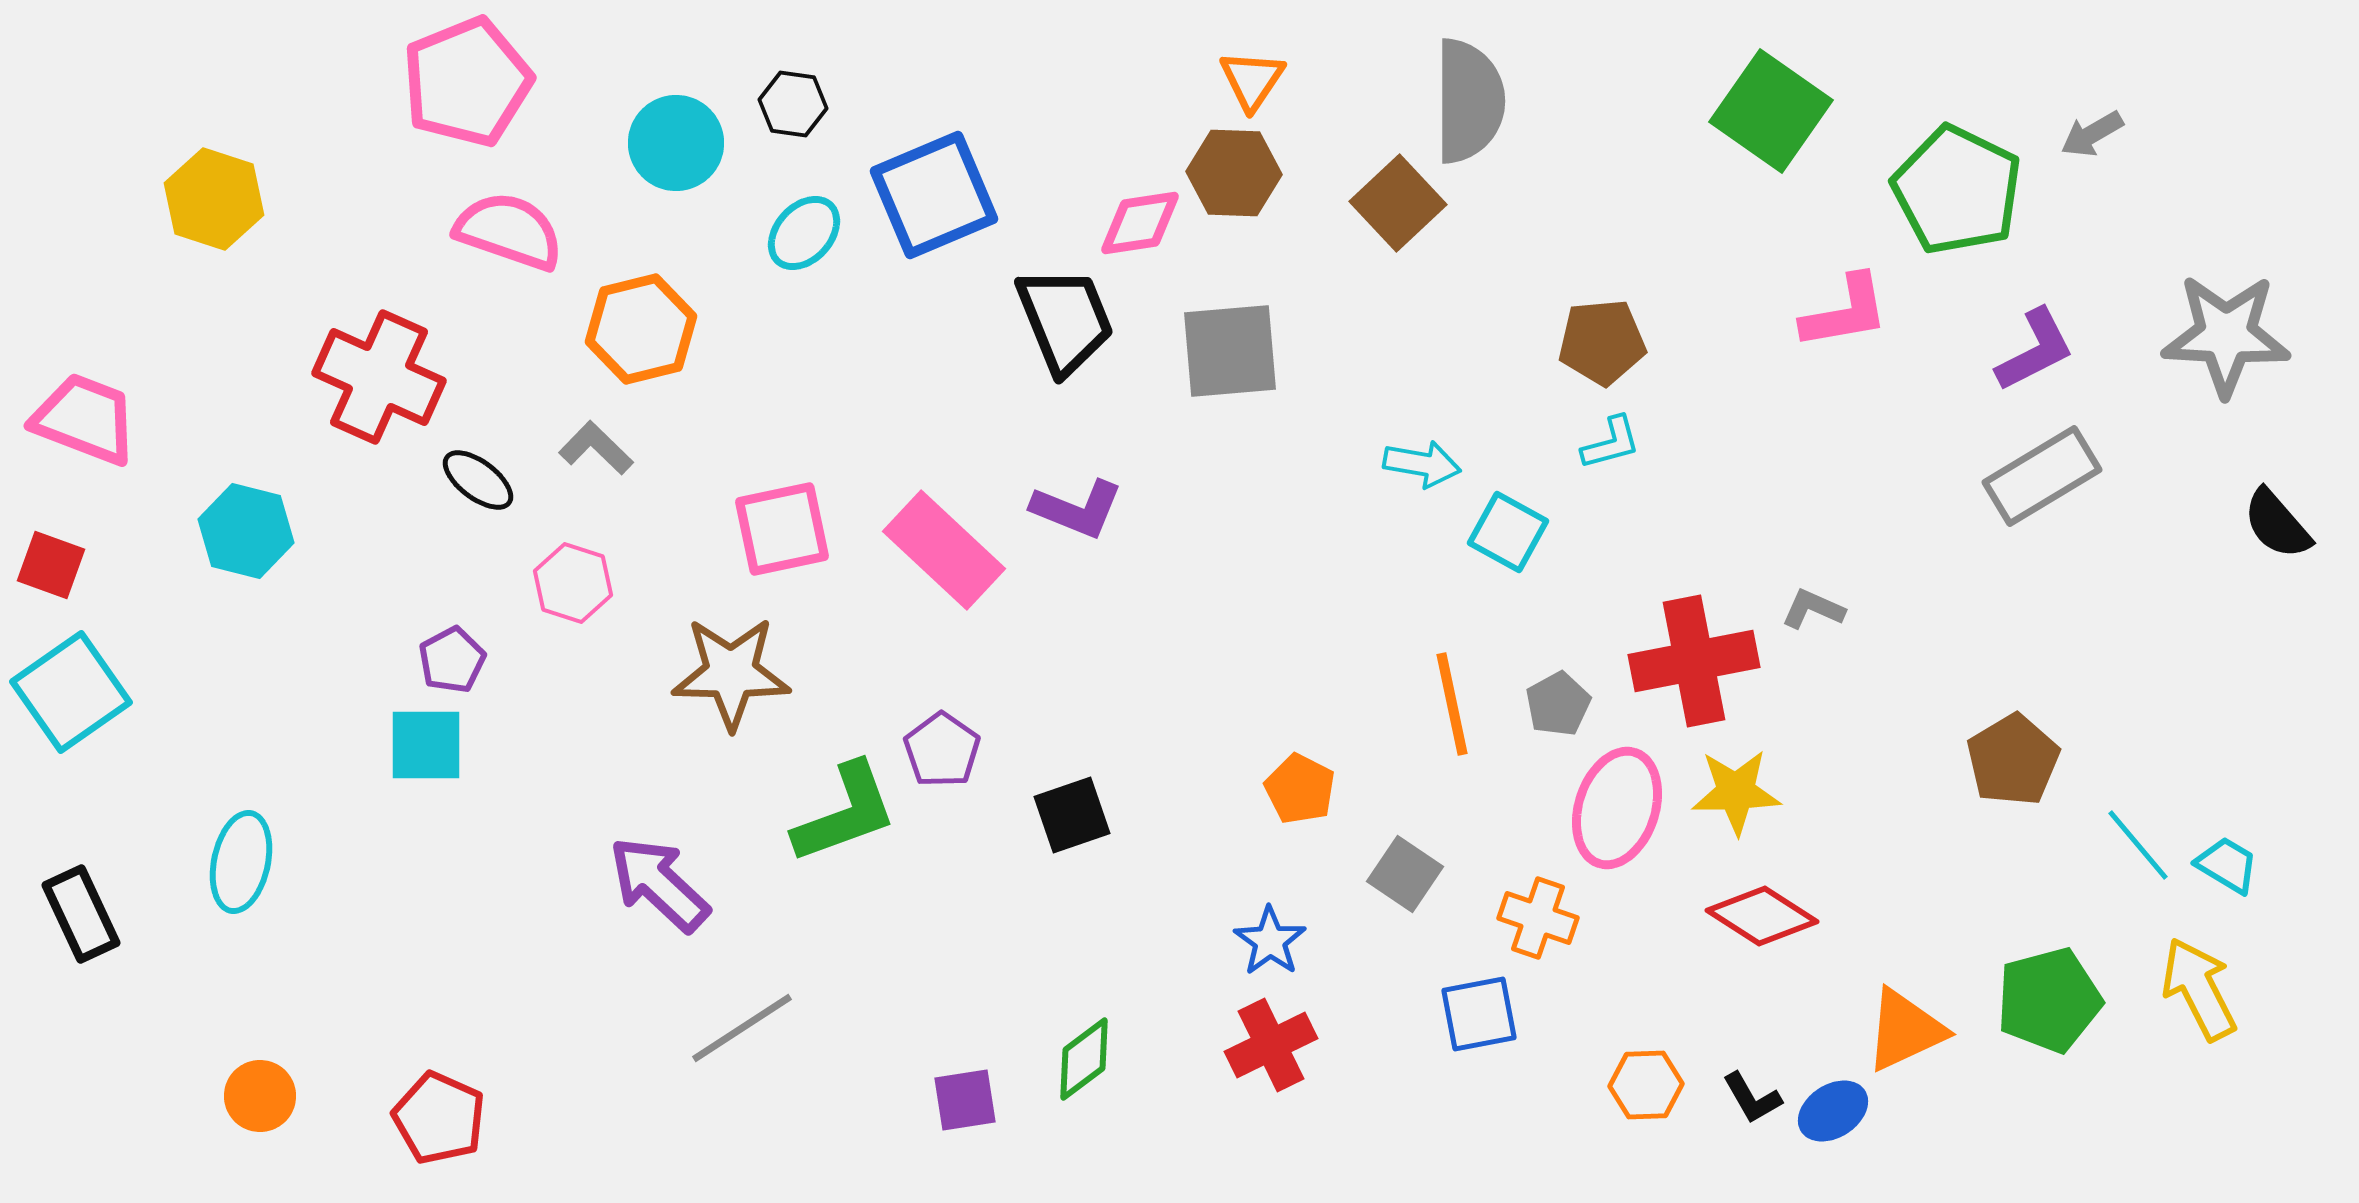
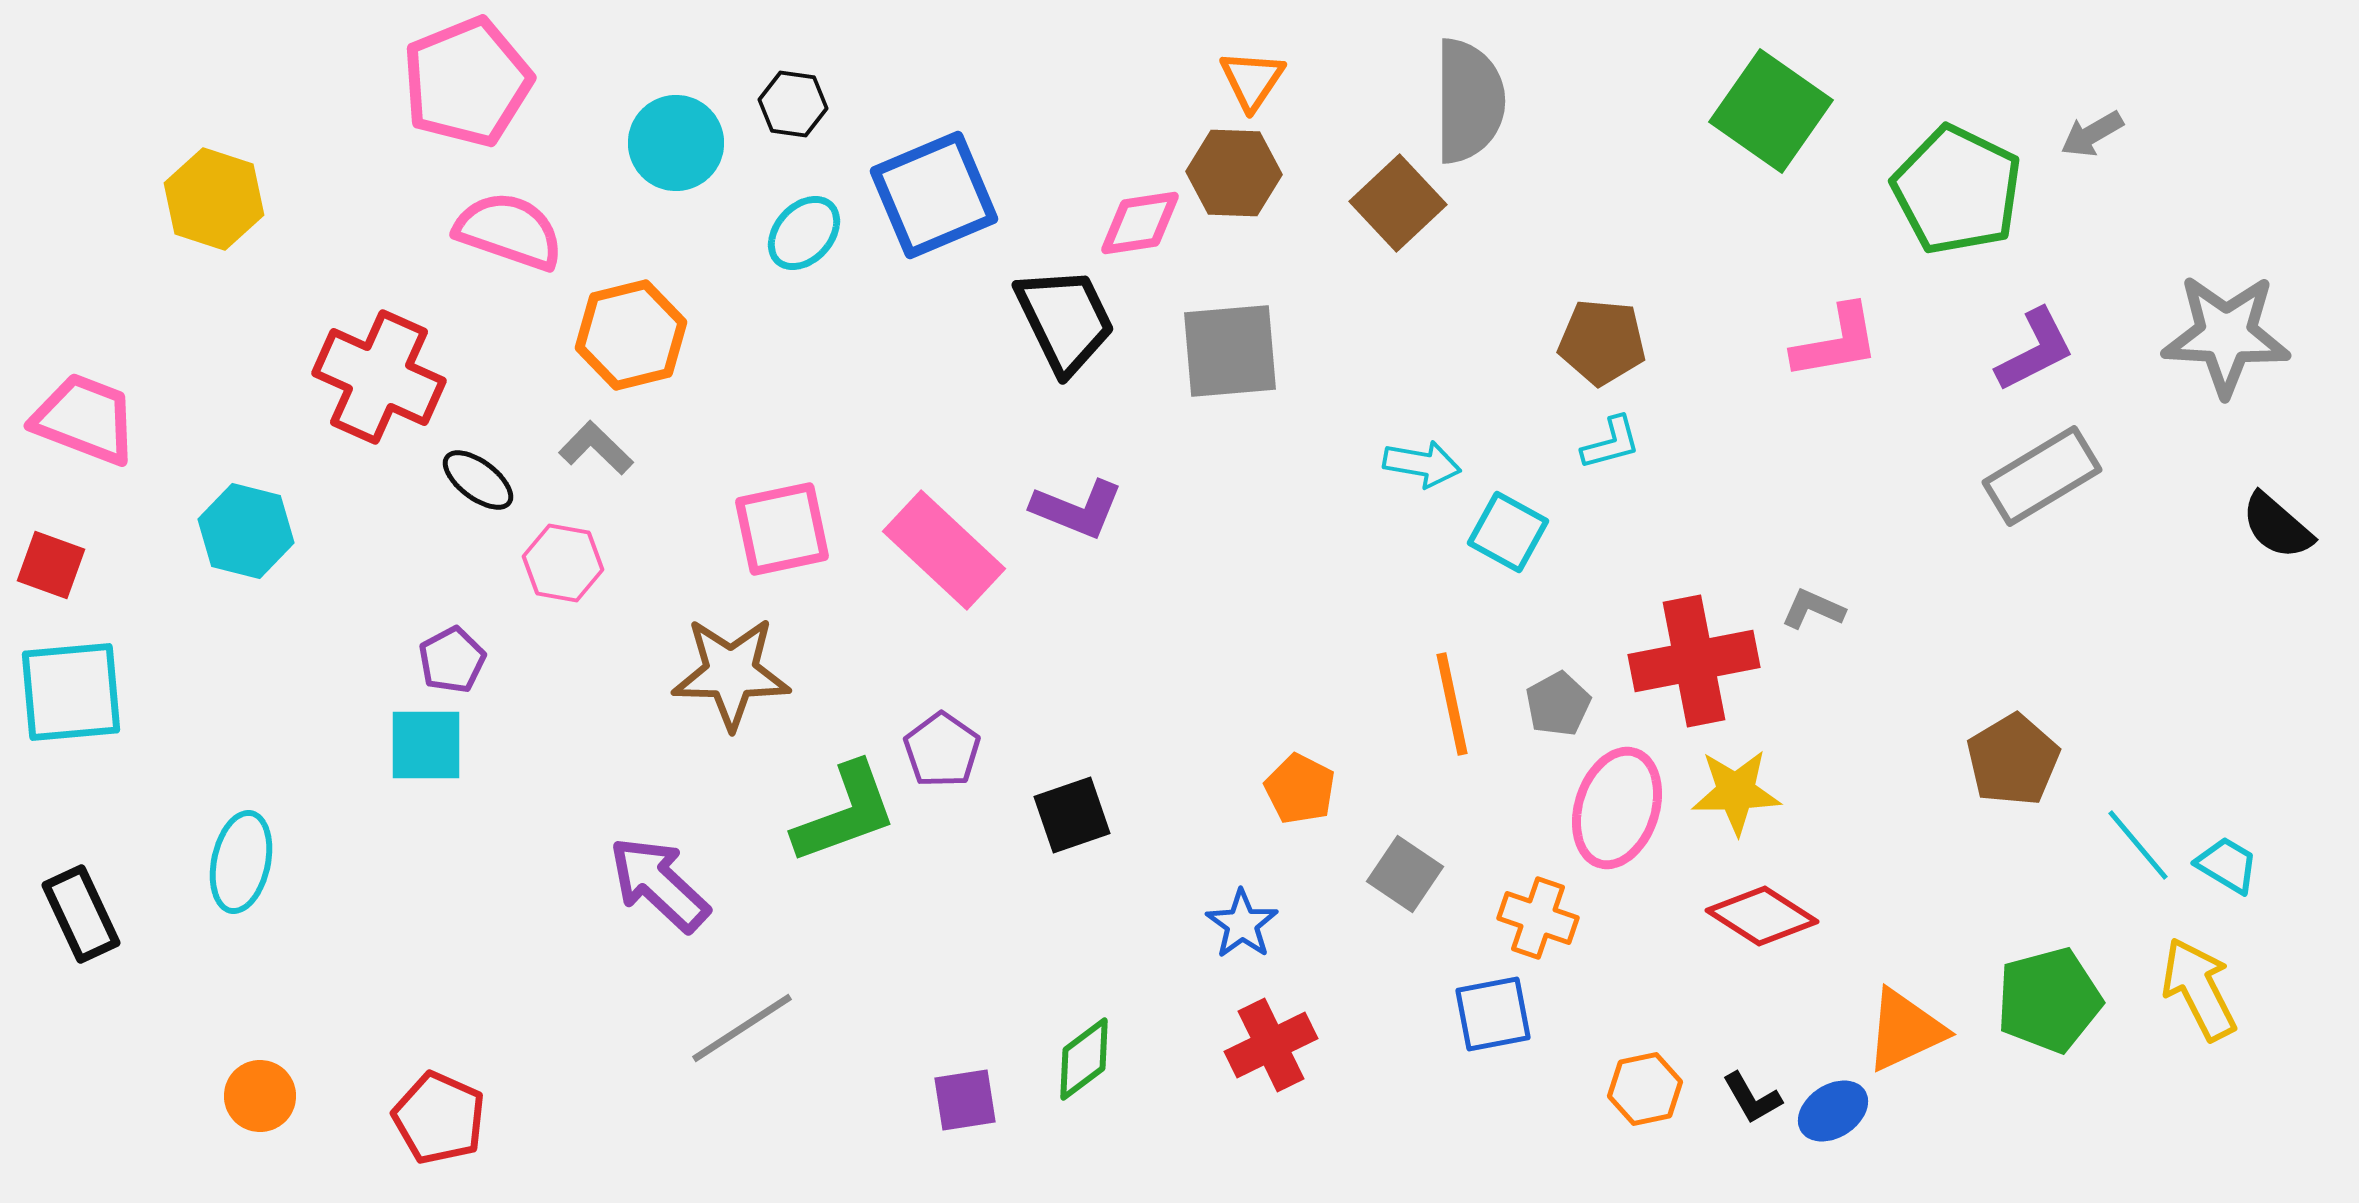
pink L-shape at (1845, 312): moved 9 px left, 30 px down
black trapezoid at (1065, 320): rotated 4 degrees counterclockwise
orange hexagon at (641, 329): moved 10 px left, 6 px down
brown pentagon at (1602, 342): rotated 10 degrees clockwise
black semicircle at (2277, 524): moved 2 px down; rotated 8 degrees counterclockwise
pink hexagon at (573, 583): moved 10 px left, 20 px up; rotated 8 degrees counterclockwise
cyan square at (71, 692): rotated 30 degrees clockwise
blue star at (1270, 941): moved 28 px left, 17 px up
blue square at (1479, 1014): moved 14 px right
orange hexagon at (1646, 1085): moved 1 px left, 4 px down; rotated 10 degrees counterclockwise
